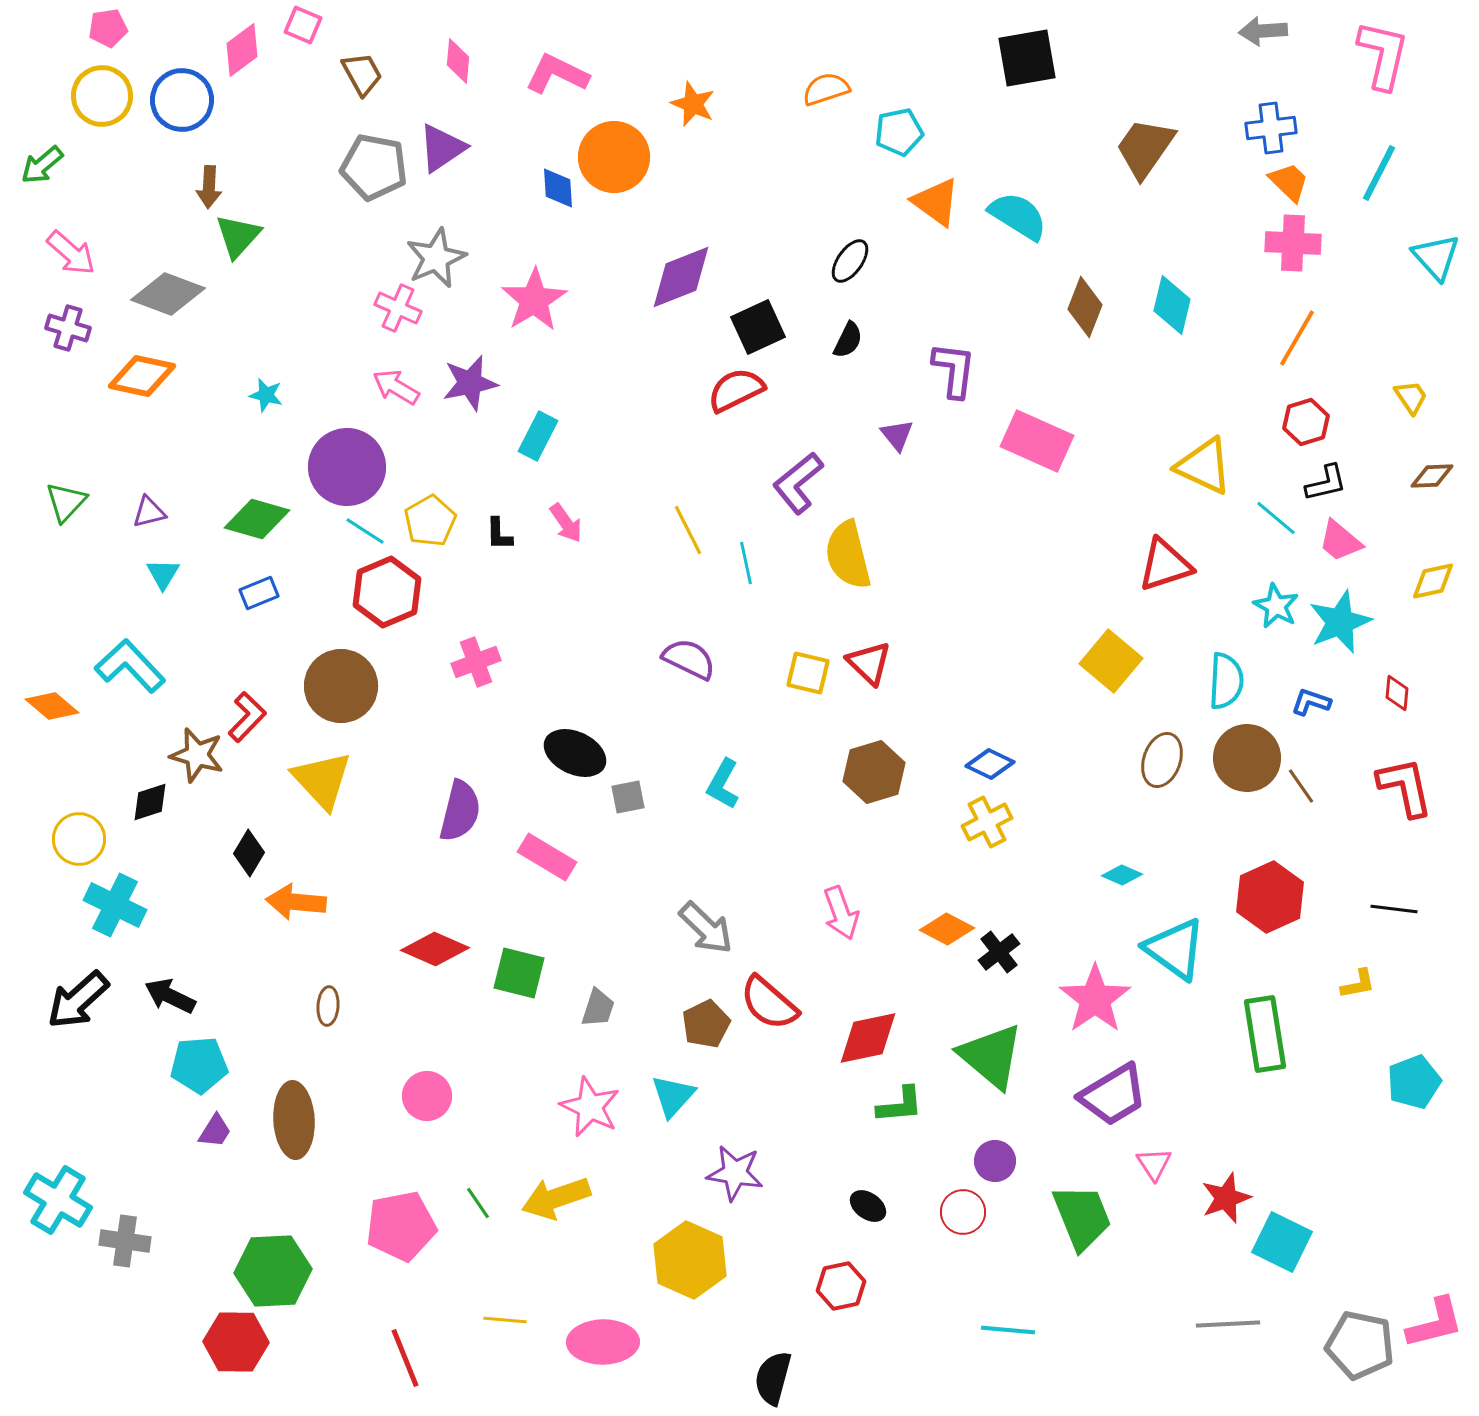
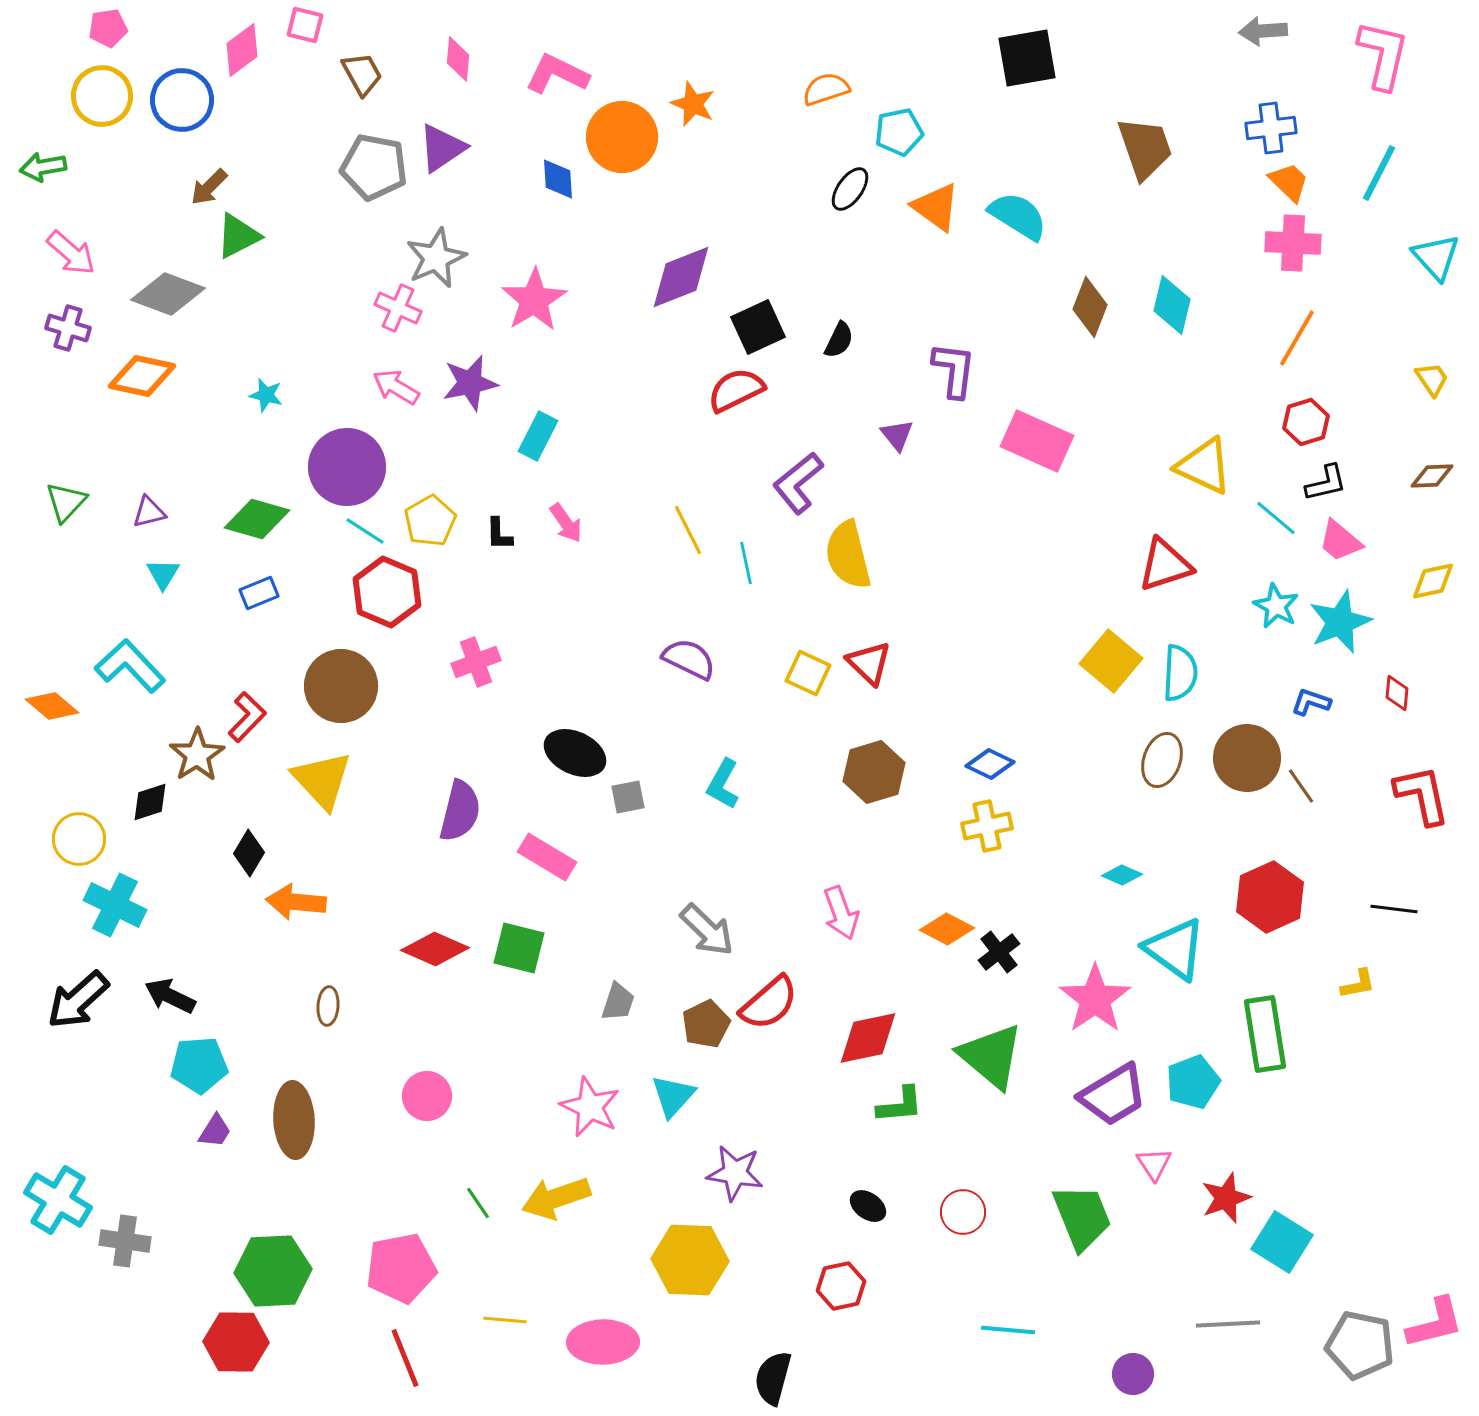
pink square at (303, 25): moved 2 px right; rotated 9 degrees counterclockwise
pink diamond at (458, 61): moved 2 px up
brown trapezoid at (1145, 148): rotated 126 degrees clockwise
orange circle at (614, 157): moved 8 px right, 20 px up
green arrow at (42, 165): moved 1 px right, 2 px down; rotated 30 degrees clockwise
brown arrow at (209, 187): rotated 42 degrees clockwise
blue diamond at (558, 188): moved 9 px up
orange triangle at (936, 202): moved 5 px down
green triangle at (238, 236): rotated 21 degrees clockwise
black ellipse at (850, 261): moved 72 px up
brown diamond at (1085, 307): moved 5 px right
black semicircle at (848, 340): moved 9 px left
yellow trapezoid at (1411, 397): moved 21 px right, 18 px up
red hexagon at (387, 592): rotated 14 degrees counterclockwise
yellow square at (808, 673): rotated 12 degrees clockwise
cyan semicircle at (1226, 681): moved 46 px left, 8 px up
brown star at (197, 755): rotated 24 degrees clockwise
red L-shape at (1405, 787): moved 17 px right, 8 px down
yellow cross at (987, 822): moved 4 px down; rotated 15 degrees clockwise
gray arrow at (706, 928): moved 1 px right, 2 px down
green square at (519, 973): moved 25 px up
red semicircle at (769, 1003): rotated 82 degrees counterclockwise
gray trapezoid at (598, 1008): moved 20 px right, 6 px up
cyan pentagon at (1414, 1082): moved 221 px left
purple circle at (995, 1161): moved 138 px right, 213 px down
pink pentagon at (401, 1226): moved 42 px down
cyan square at (1282, 1242): rotated 6 degrees clockwise
yellow hexagon at (690, 1260): rotated 22 degrees counterclockwise
